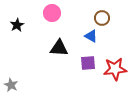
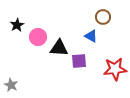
pink circle: moved 14 px left, 24 px down
brown circle: moved 1 px right, 1 px up
purple square: moved 9 px left, 2 px up
